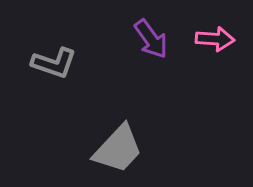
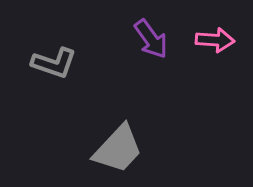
pink arrow: moved 1 px down
